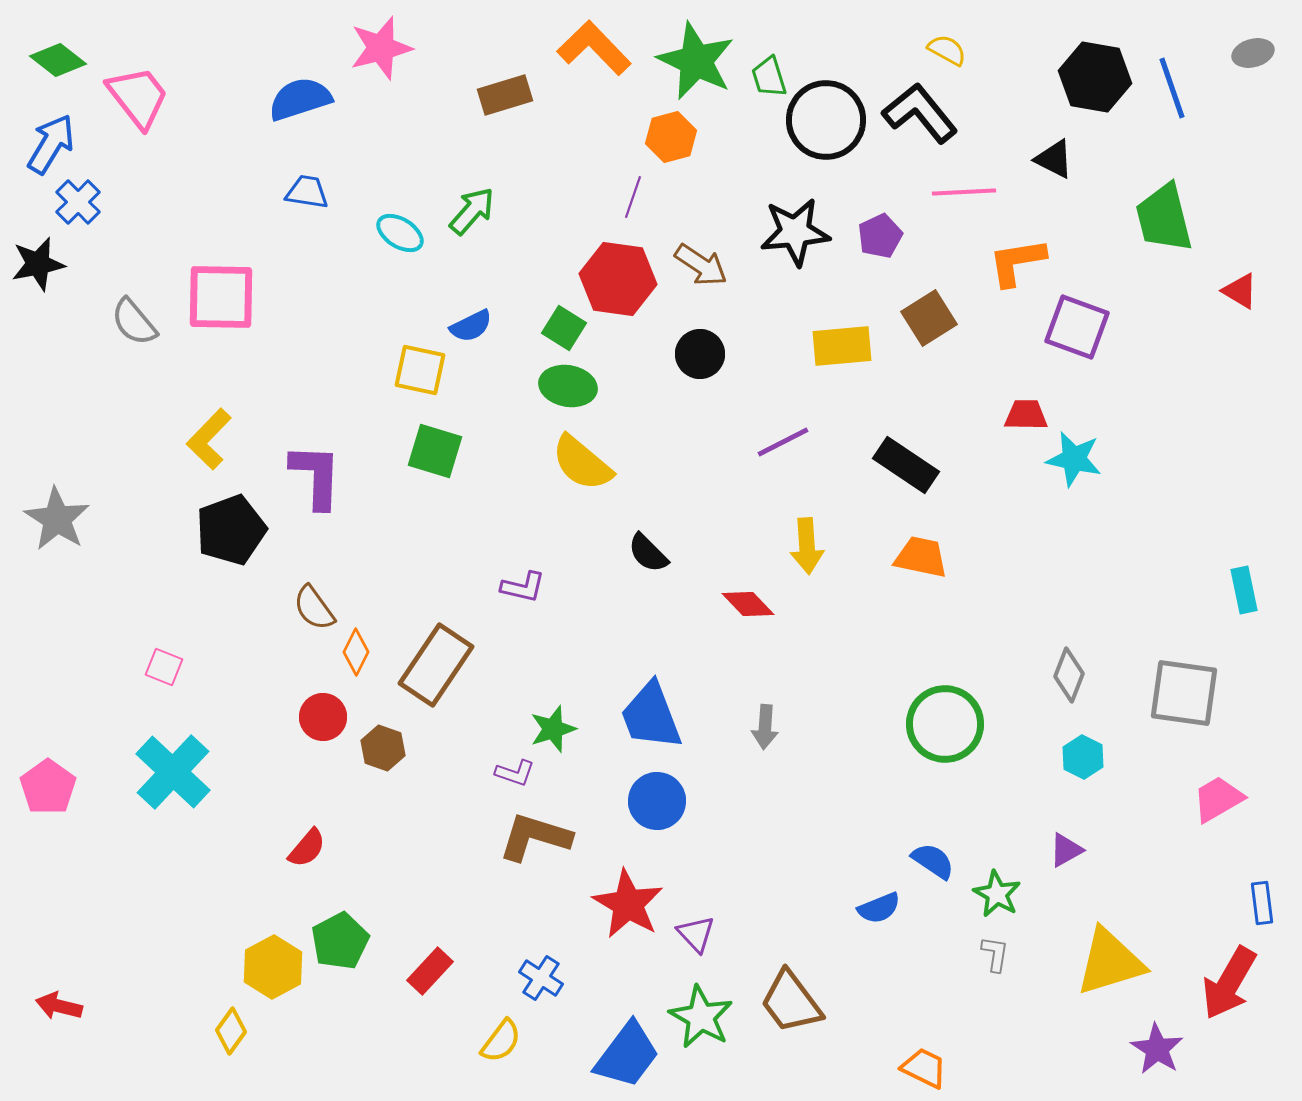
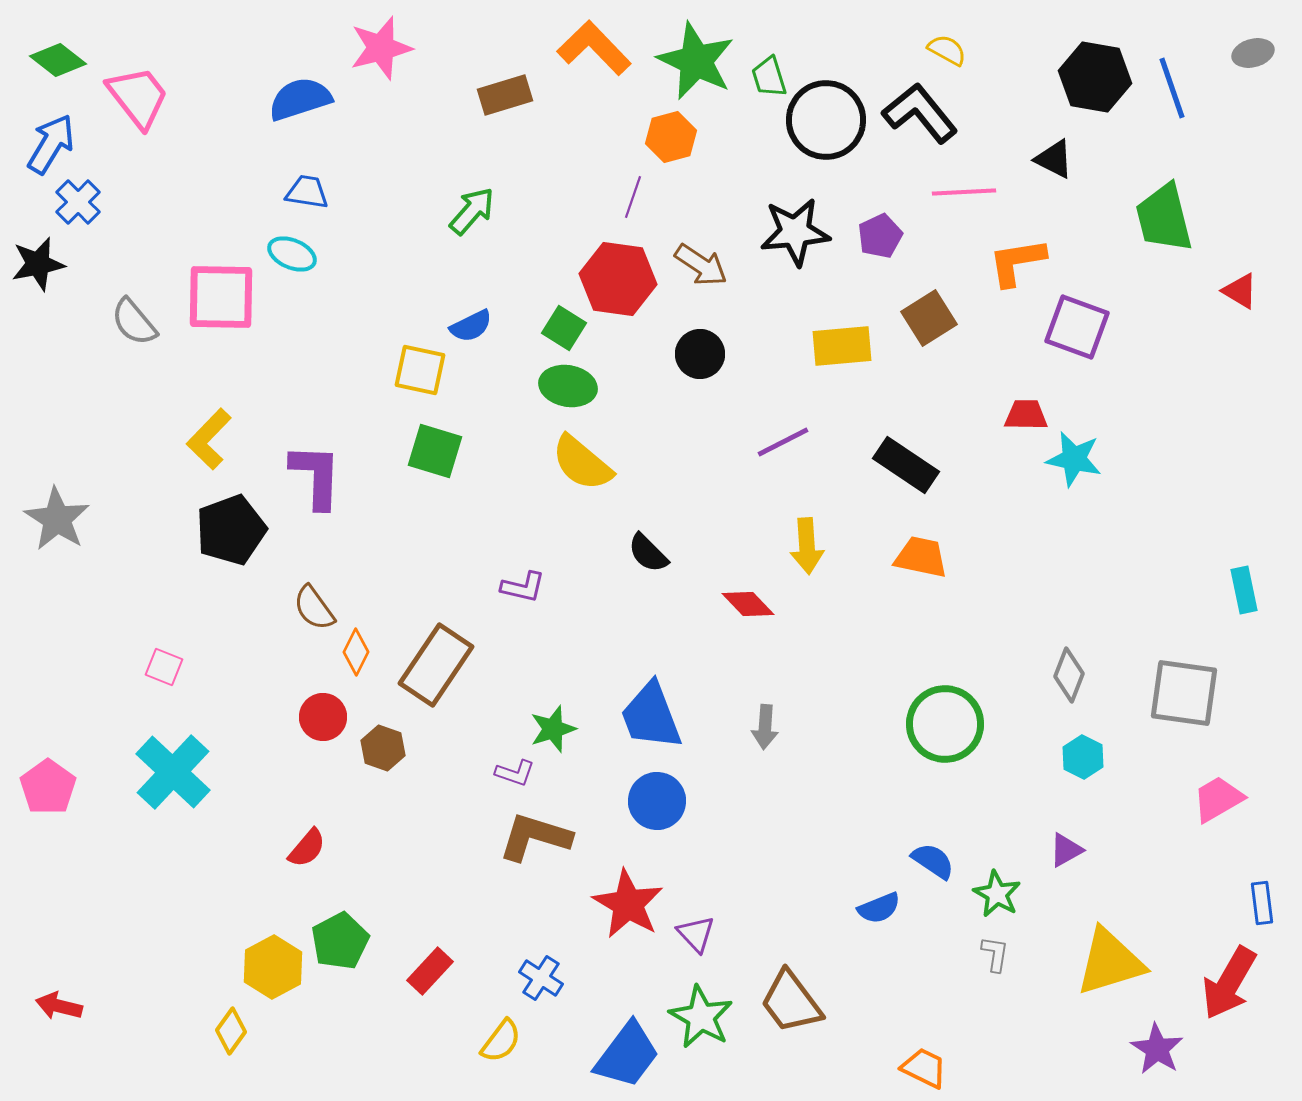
cyan ellipse at (400, 233): moved 108 px left, 21 px down; rotated 9 degrees counterclockwise
